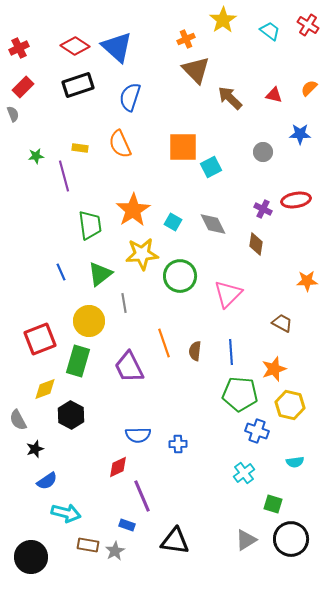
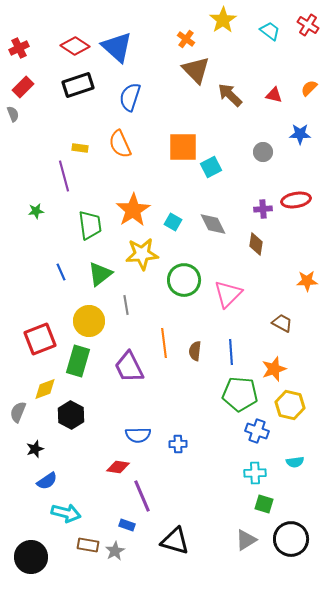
orange cross at (186, 39): rotated 30 degrees counterclockwise
brown arrow at (230, 98): moved 3 px up
green star at (36, 156): moved 55 px down
purple cross at (263, 209): rotated 30 degrees counterclockwise
green circle at (180, 276): moved 4 px right, 4 px down
gray line at (124, 303): moved 2 px right, 2 px down
orange line at (164, 343): rotated 12 degrees clockwise
gray semicircle at (18, 420): moved 8 px up; rotated 50 degrees clockwise
red diamond at (118, 467): rotated 35 degrees clockwise
cyan cross at (244, 473): moved 11 px right; rotated 35 degrees clockwise
green square at (273, 504): moved 9 px left
black triangle at (175, 541): rotated 8 degrees clockwise
